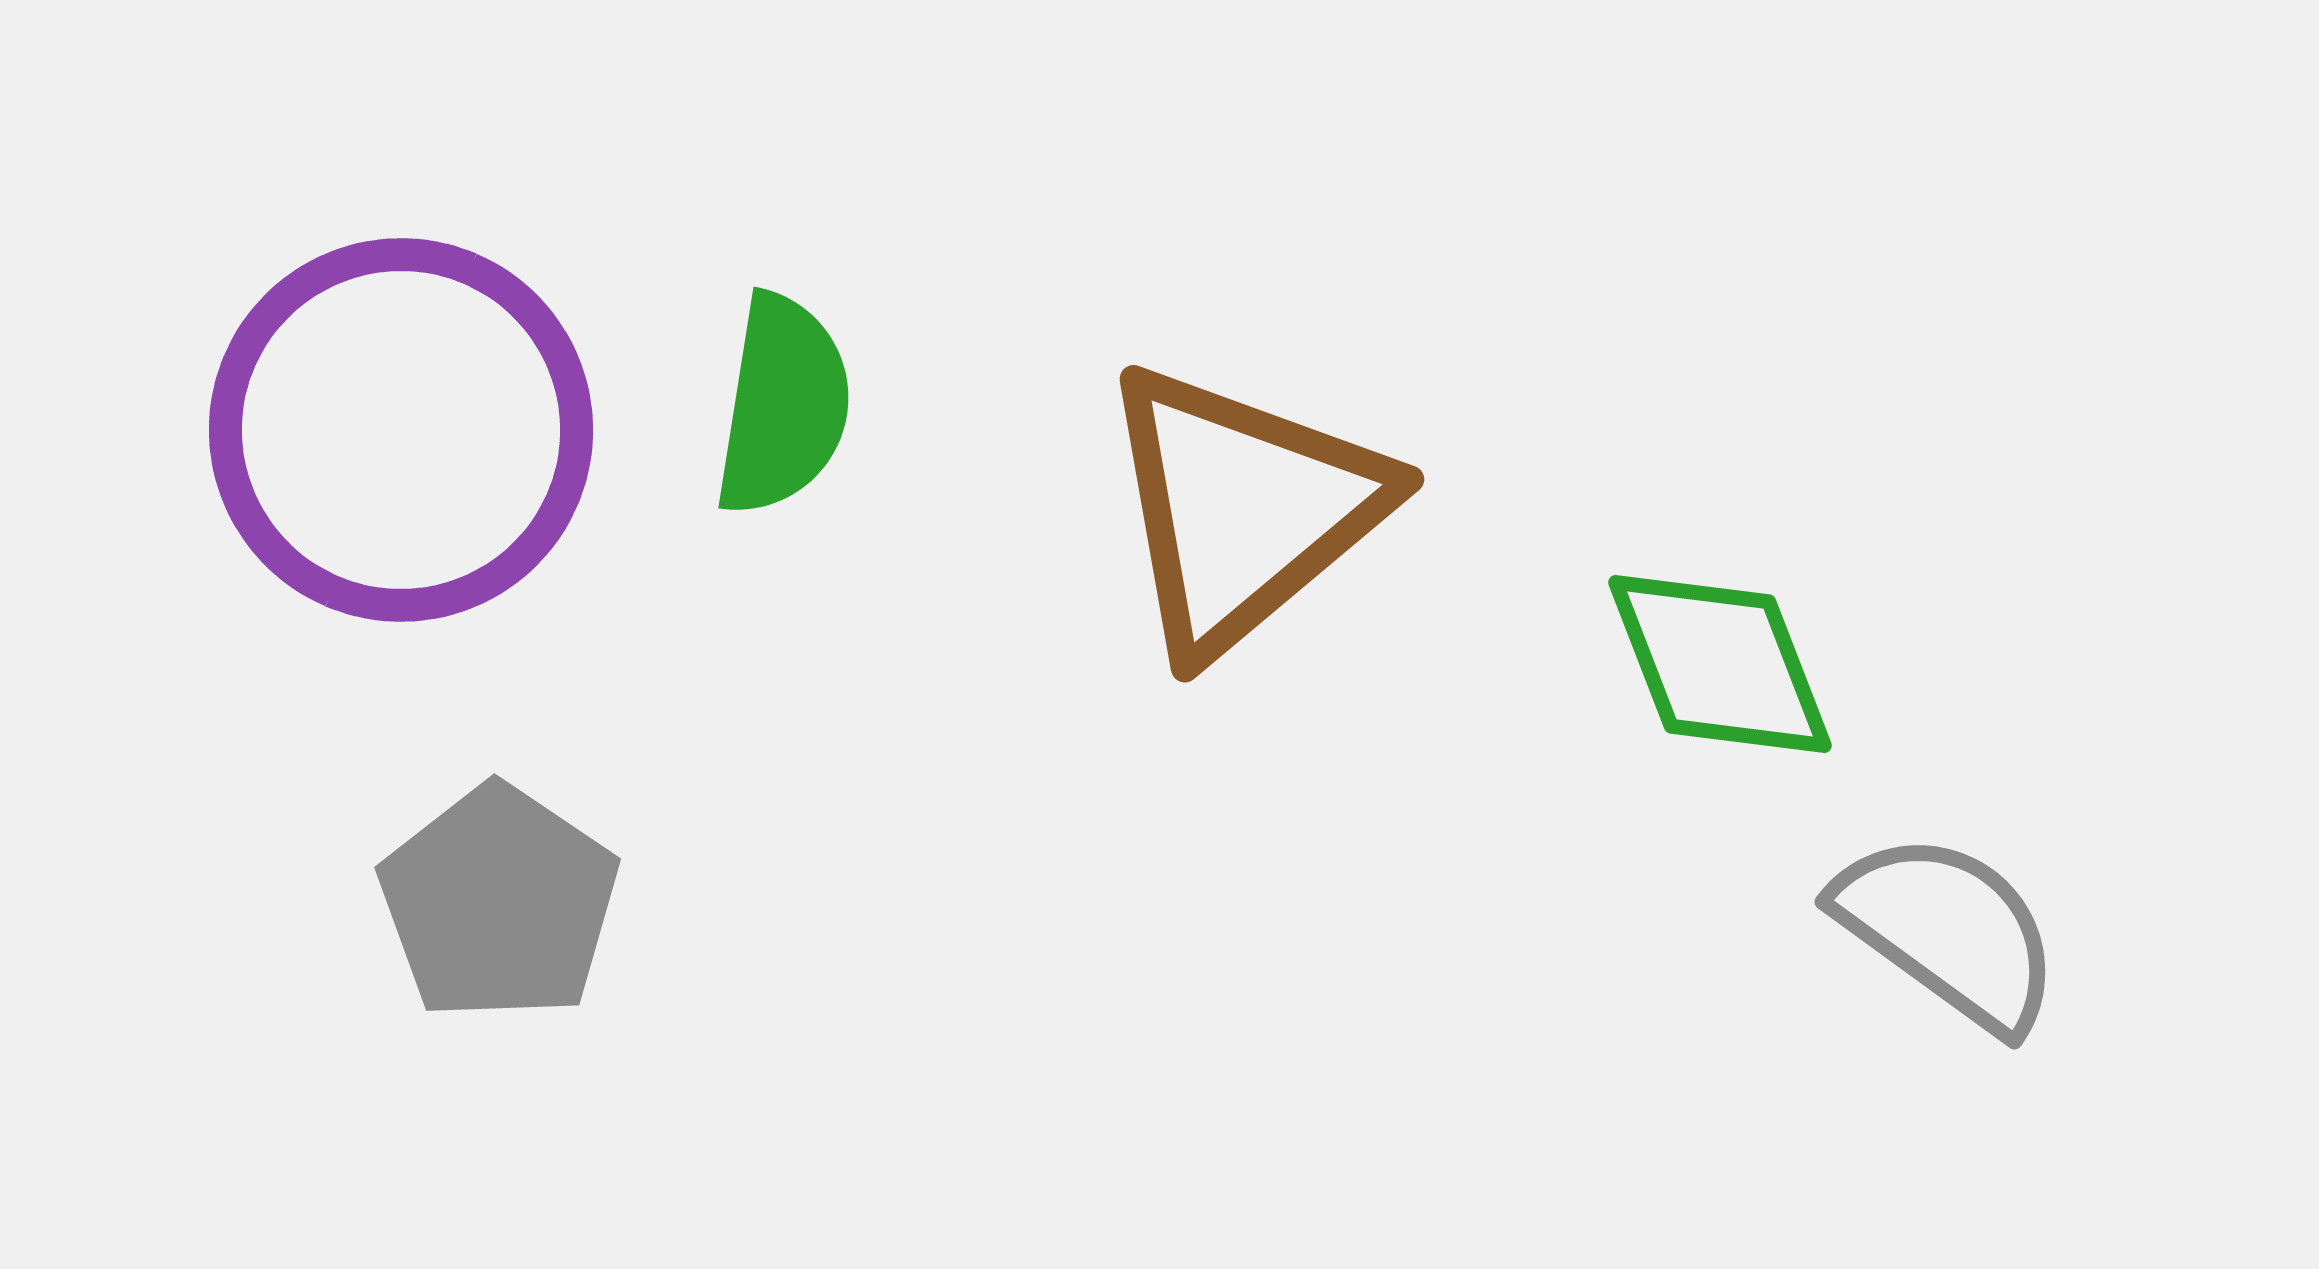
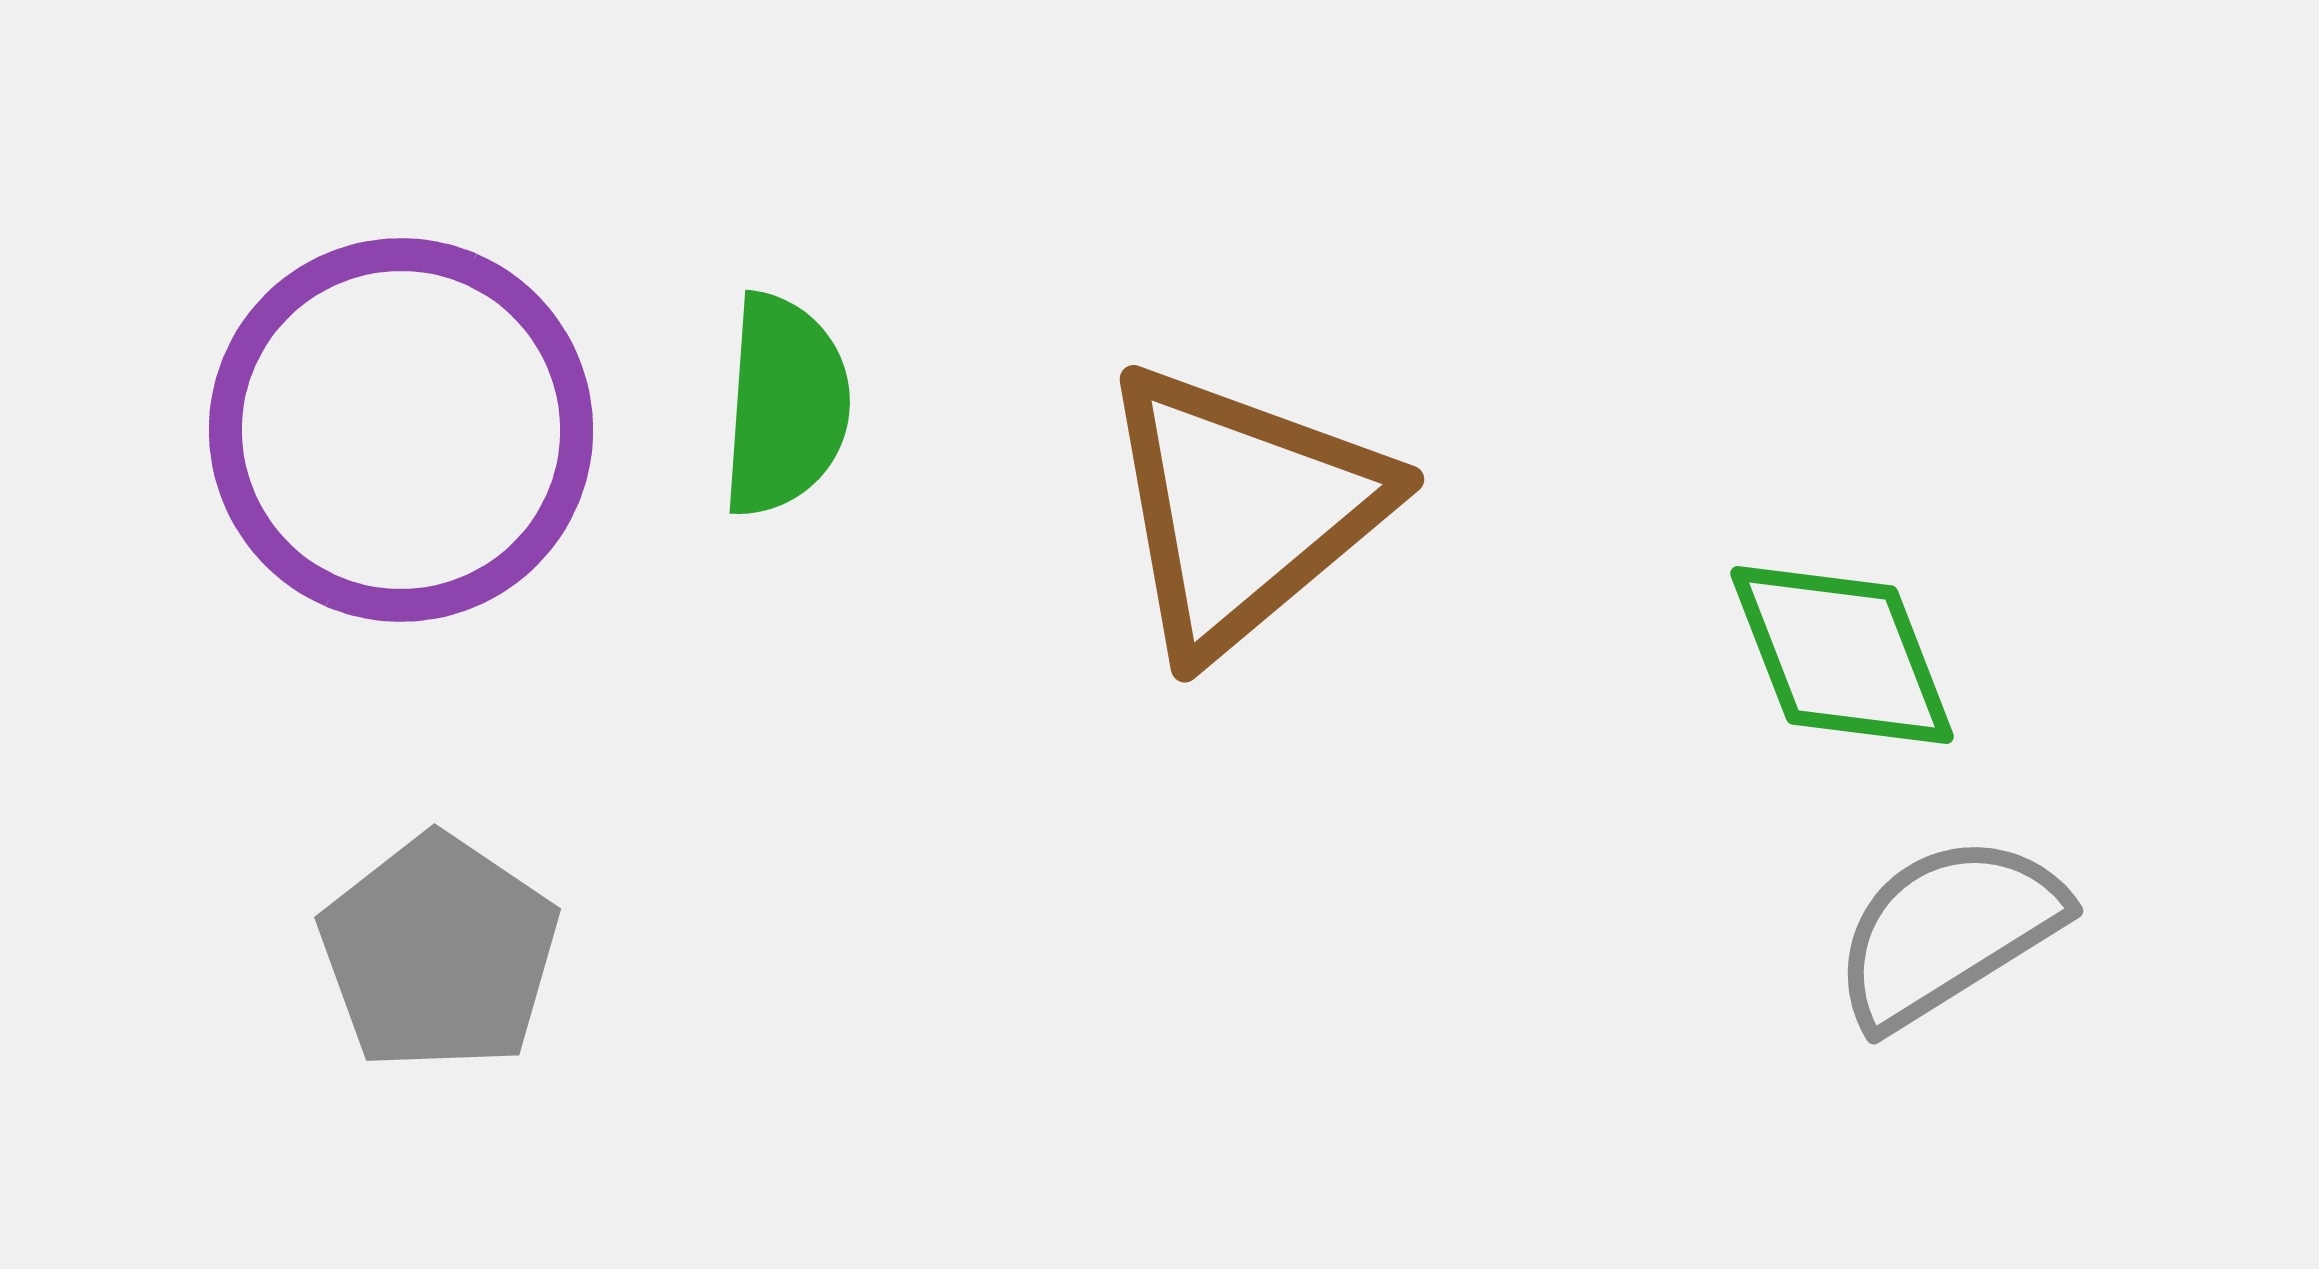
green semicircle: moved 2 px right; rotated 5 degrees counterclockwise
green diamond: moved 122 px right, 9 px up
gray pentagon: moved 60 px left, 50 px down
gray semicircle: rotated 68 degrees counterclockwise
